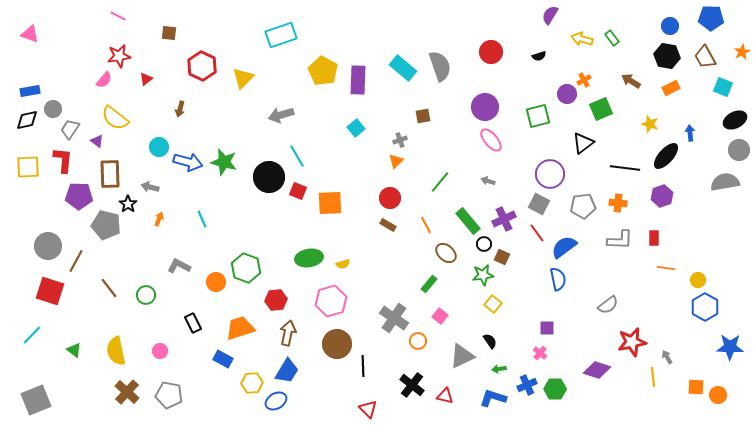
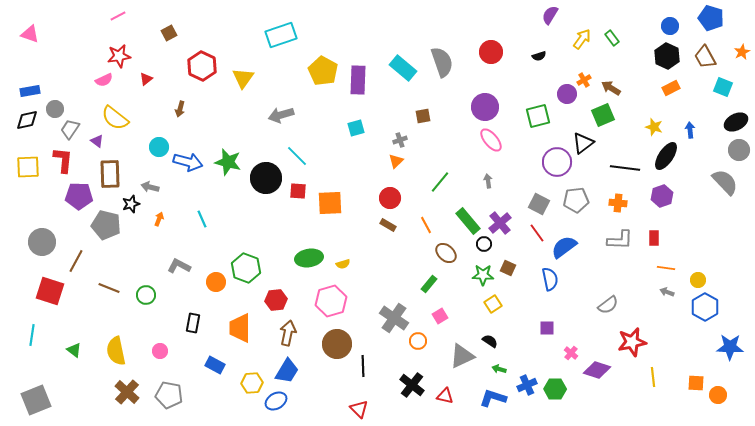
pink line at (118, 16): rotated 56 degrees counterclockwise
blue pentagon at (711, 18): rotated 15 degrees clockwise
brown square at (169, 33): rotated 35 degrees counterclockwise
yellow arrow at (582, 39): rotated 110 degrees clockwise
black hexagon at (667, 56): rotated 15 degrees clockwise
gray semicircle at (440, 66): moved 2 px right, 4 px up
yellow triangle at (243, 78): rotated 10 degrees counterclockwise
pink semicircle at (104, 80): rotated 24 degrees clockwise
brown arrow at (631, 81): moved 20 px left, 7 px down
gray circle at (53, 109): moved 2 px right
green square at (601, 109): moved 2 px right, 6 px down
black ellipse at (735, 120): moved 1 px right, 2 px down
yellow star at (650, 124): moved 4 px right, 3 px down
cyan square at (356, 128): rotated 24 degrees clockwise
blue arrow at (690, 133): moved 3 px up
cyan line at (297, 156): rotated 15 degrees counterclockwise
black ellipse at (666, 156): rotated 8 degrees counterclockwise
green star at (224, 162): moved 4 px right
purple circle at (550, 174): moved 7 px right, 12 px up
black circle at (269, 177): moved 3 px left, 1 px down
gray arrow at (488, 181): rotated 64 degrees clockwise
gray semicircle at (725, 182): rotated 56 degrees clockwise
red square at (298, 191): rotated 18 degrees counterclockwise
black star at (128, 204): moved 3 px right; rotated 18 degrees clockwise
gray pentagon at (583, 206): moved 7 px left, 6 px up
purple cross at (504, 219): moved 4 px left, 4 px down; rotated 15 degrees counterclockwise
gray circle at (48, 246): moved 6 px left, 4 px up
brown square at (502, 257): moved 6 px right, 11 px down
green star at (483, 275): rotated 10 degrees clockwise
blue semicircle at (558, 279): moved 8 px left
brown line at (109, 288): rotated 30 degrees counterclockwise
yellow square at (493, 304): rotated 18 degrees clockwise
pink square at (440, 316): rotated 21 degrees clockwise
black rectangle at (193, 323): rotated 36 degrees clockwise
orange trapezoid at (240, 328): rotated 72 degrees counterclockwise
cyan line at (32, 335): rotated 35 degrees counterclockwise
black semicircle at (490, 341): rotated 21 degrees counterclockwise
pink cross at (540, 353): moved 31 px right
gray arrow at (667, 357): moved 65 px up; rotated 40 degrees counterclockwise
blue rectangle at (223, 359): moved 8 px left, 6 px down
green arrow at (499, 369): rotated 24 degrees clockwise
orange square at (696, 387): moved 4 px up
red triangle at (368, 409): moved 9 px left
